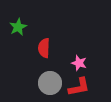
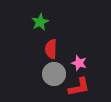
green star: moved 22 px right, 5 px up
red semicircle: moved 7 px right, 1 px down
gray circle: moved 4 px right, 9 px up
